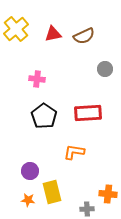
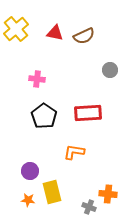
red triangle: moved 2 px right, 1 px up; rotated 24 degrees clockwise
gray circle: moved 5 px right, 1 px down
gray cross: moved 2 px right, 2 px up; rotated 24 degrees clockwise
